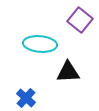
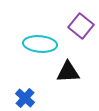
purple square: moved 1 px right, 6 px down
blue cross: moved 1 px left
